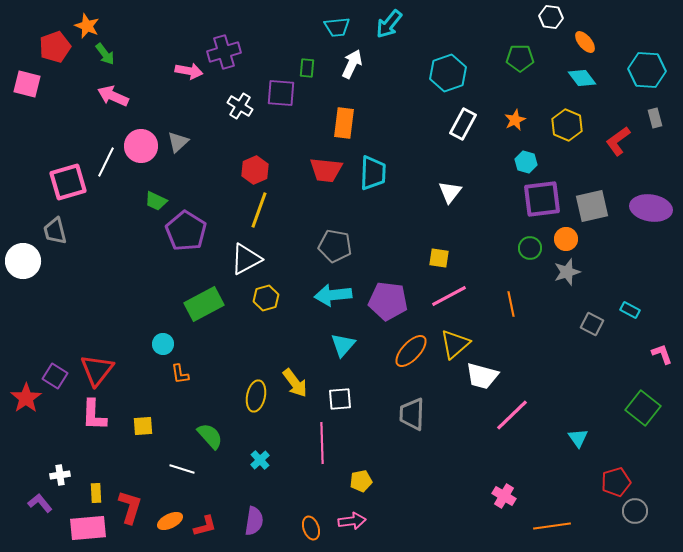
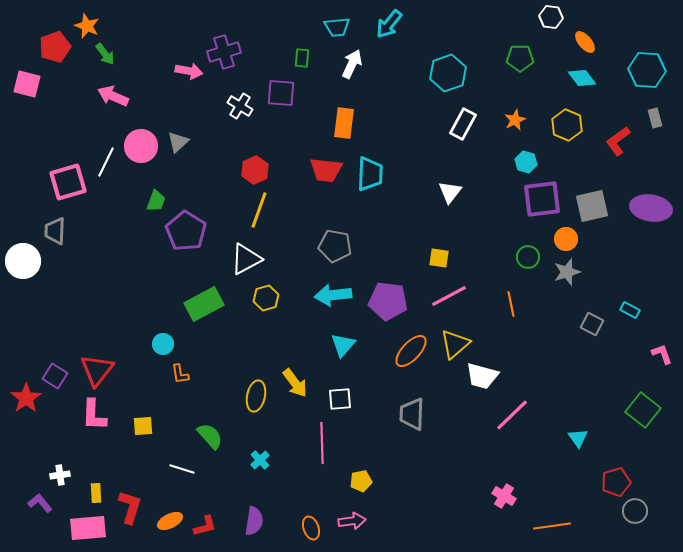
green rectangle at (307, 68): moved 5 px left, 10 px up
cyan trapezoid at (373, 173): moved 3 px left, 1 px down
green trapezoid at (156, 201): rotated 95 degrees counterclockwise
gray trapezoid at (55, 231): rotated 16 degrees clockwise
green circle at (530, 248): moved 2 px left, 9 px down
green square at (643, 408): moved 2 px down
